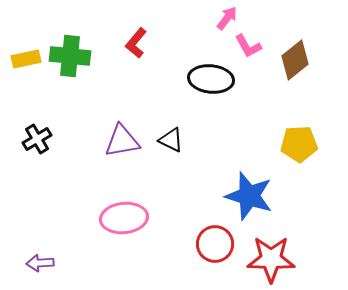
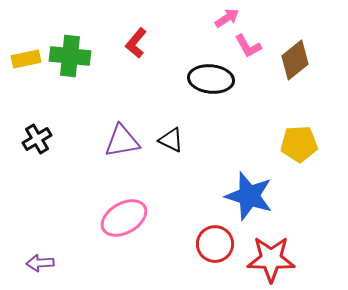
pink arrow: rotated 20 degrees clockwise
pink ellipse: rotated 24 degrees counterclockwise
